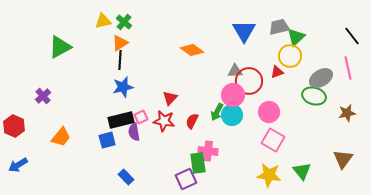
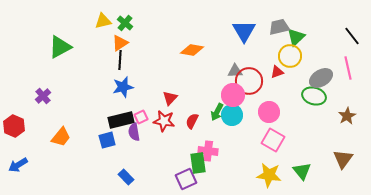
green cross at (124, 22): moved 1 px right, 1 px down
orange diamond at (192, 50): rotated 25 degrees counterclockwise
brown star at (347, 113): moved 3 px down; rotated 18 degrees counterclockwise
